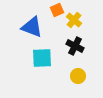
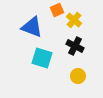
cyan square: rotated 20 degrees clockwise
